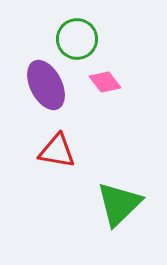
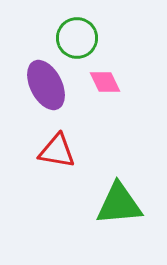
green circle: moved 1 px up
pink diamond: rotated 12 degrees clockwise
green triangle: rotated 39 degrees clockwise
